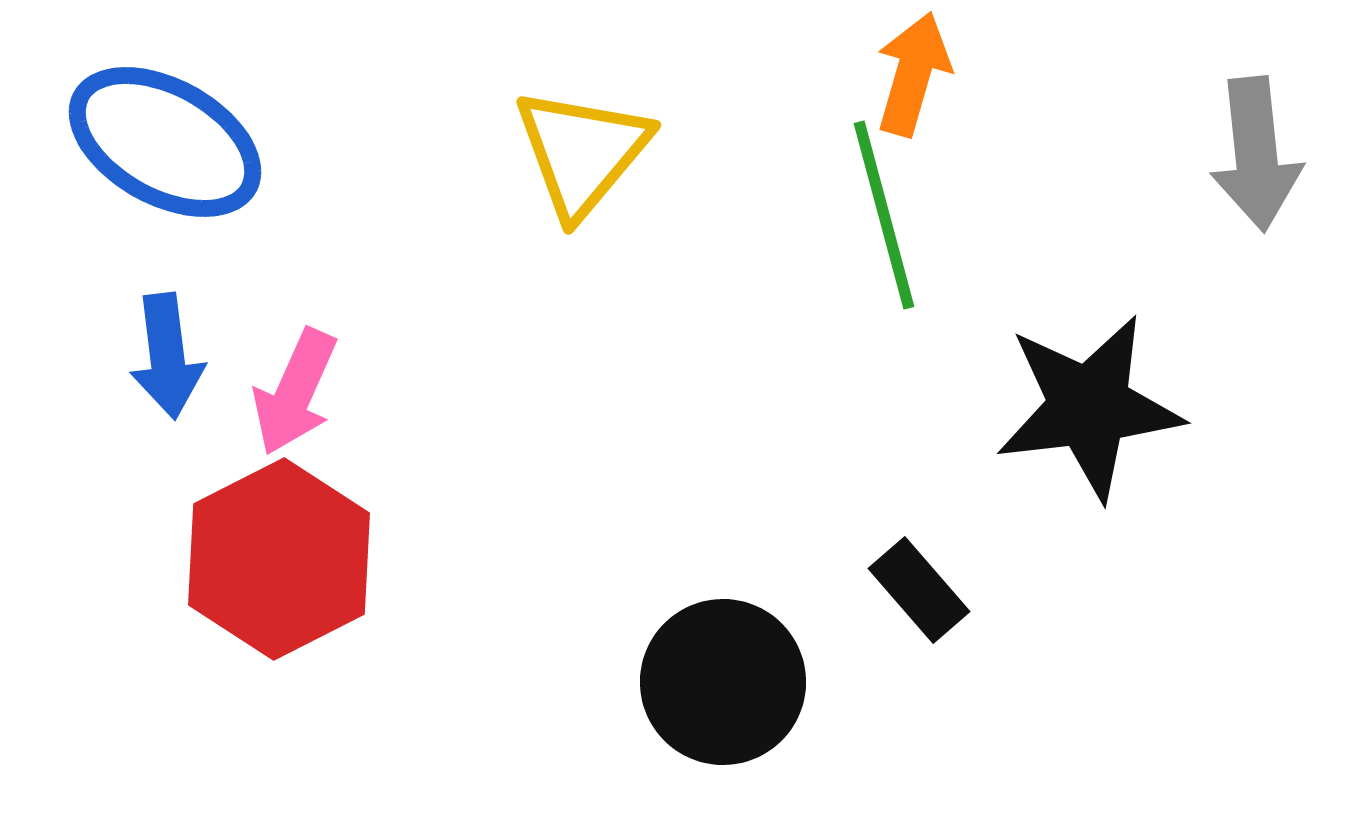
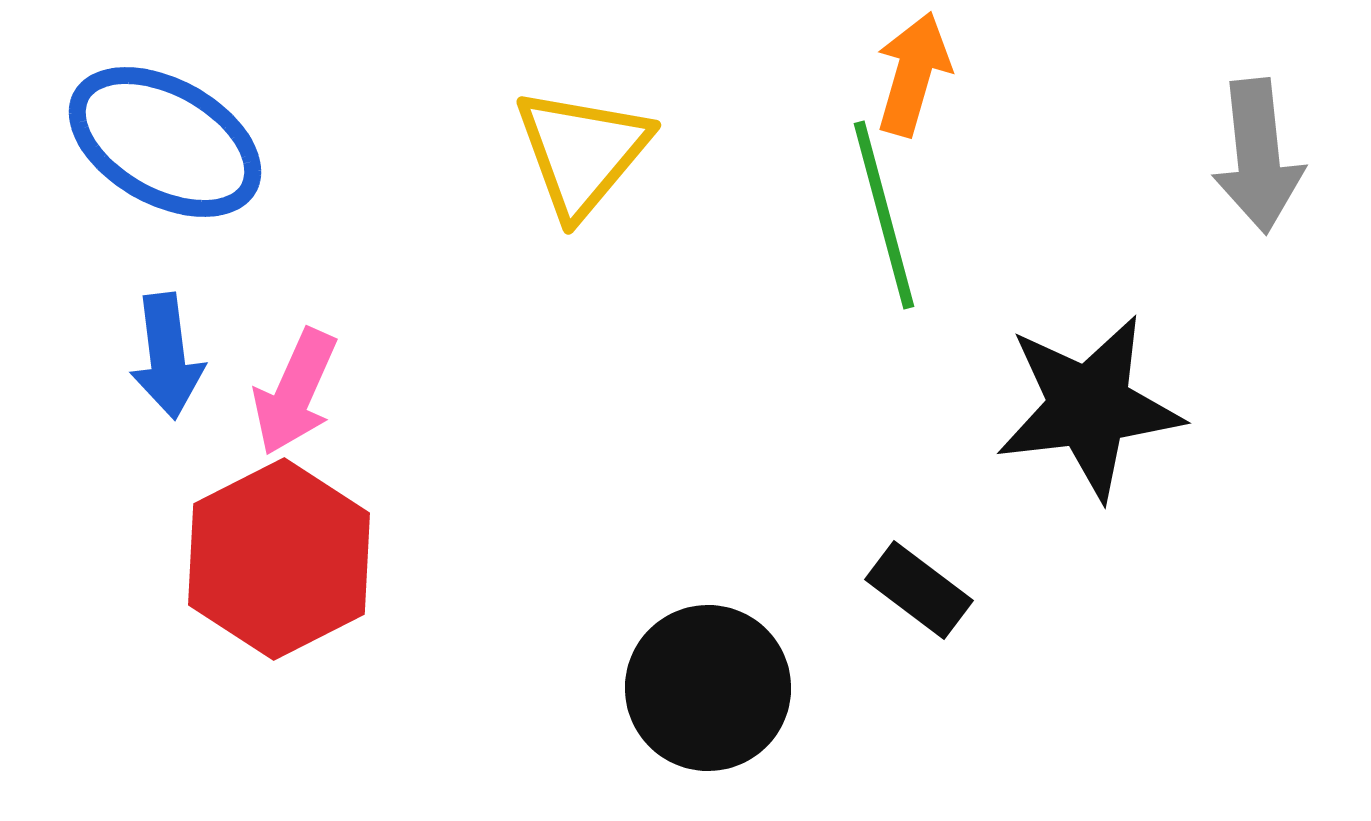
gray arrow: moved 2 px right, 2 px down
black rectangle: rotated 12 degrees counterclockwise
black circle: moved 15 px left, 6 px down
